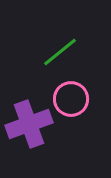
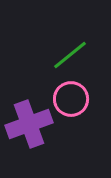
green line: moved 10 px right, 3 px down
